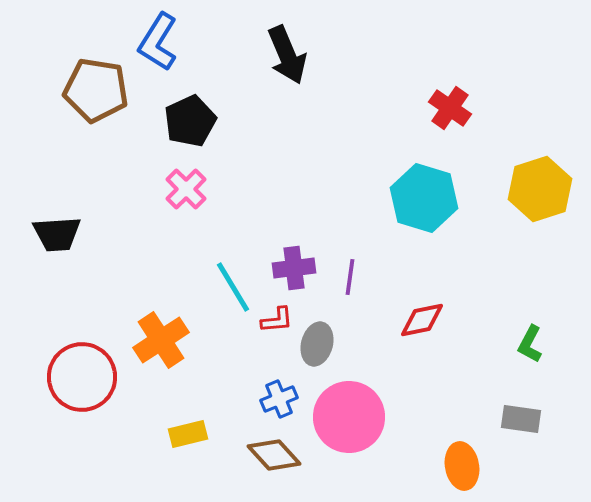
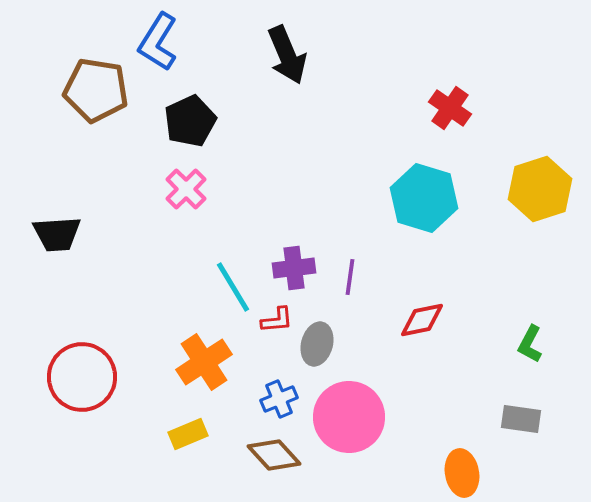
orange cross: moved 43 px right, 22 px down
yellow rectangle: rotated 9 degrees counterclockwise
orange ellipse: moved 7 px down
